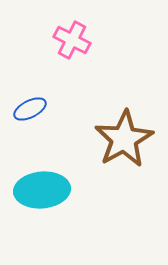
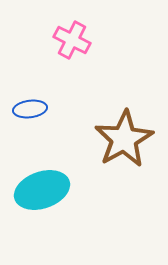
blue ellipse: rotated 20 degrees clockwise
cyan ellipse: rotated 14 degrees counterclockwise
